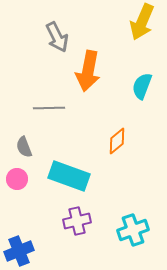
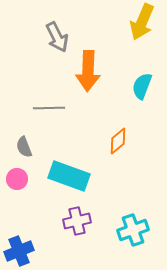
orange arrow: rotated 9 degrees counterclockwise
orange diamond: moved 1 px right
